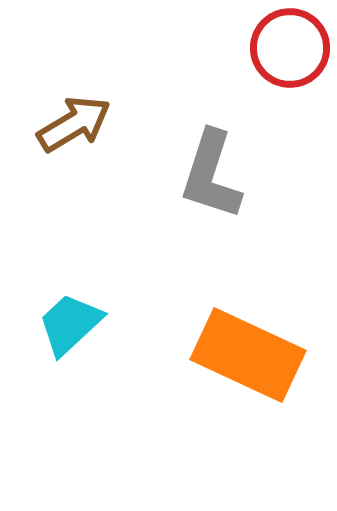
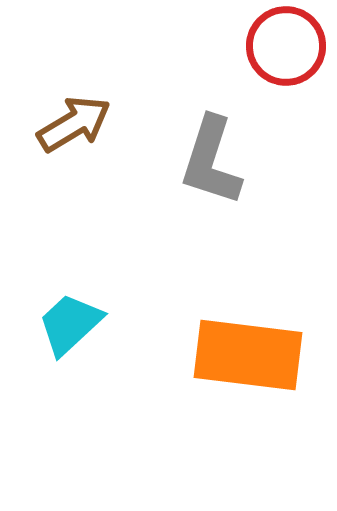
red circle: moved 4 px left, 2 px up
gray L-shape: moved 14 px up
orange rectangle: rotated 18 degrees counterclockwise
